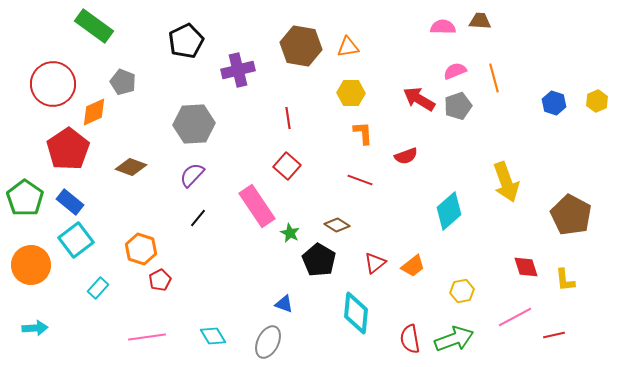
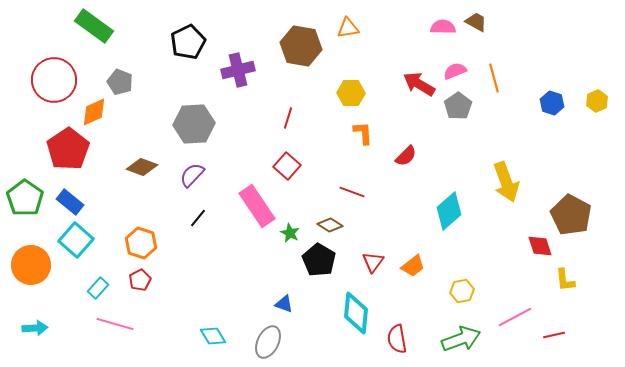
brown trapezoid at (480, 21): moved 4 px left, 1 px down; rotated 25 degrees clockwise
black pentagon at (186, 41): moved 2 px right, 1 px down
orange triangle at (348, 47): moved 19 px up
gray pentagon at (123, 82): moved 3 px left
red circle at (53, 84): moved 1 px right, 4 px up
red arrow at (419, 99): moved 15 px up
blue hexagon at (554, 103): moved 2 px left
gray pentagon at (458, 106): rotated 16 degrees counterclockwise
red line at (288, 118): rotated 25 degrees clockwise
red semicircle at (406, 156): rotated 25 degrees counterclockwise
brown diamond at (131, 167): moved 11 px right
red line at (360, 180): moved 8 px left, 12 px down
brown diamond at (337, 225): moved 7 px left
cyan square at (76, 240): rotated 12 degrees counterclockwise
orange hexagon at (141, 249): moved 6 px up
red triangle at (375, 263): moved 2 px left, 1 px up; rotated 15 degrees counterclockwise
red diamond at (526, 267): moved 14 px right, 21 px up
red pentagon at (160, 280): moved 20 px left
pink line at (147, 337): moved 32 px left, 13 px up; rotated 24 degrees clockwise
red semicircle at (410, 339): moved 13 px left
green arrow at (454, 339): moved 7 px right
